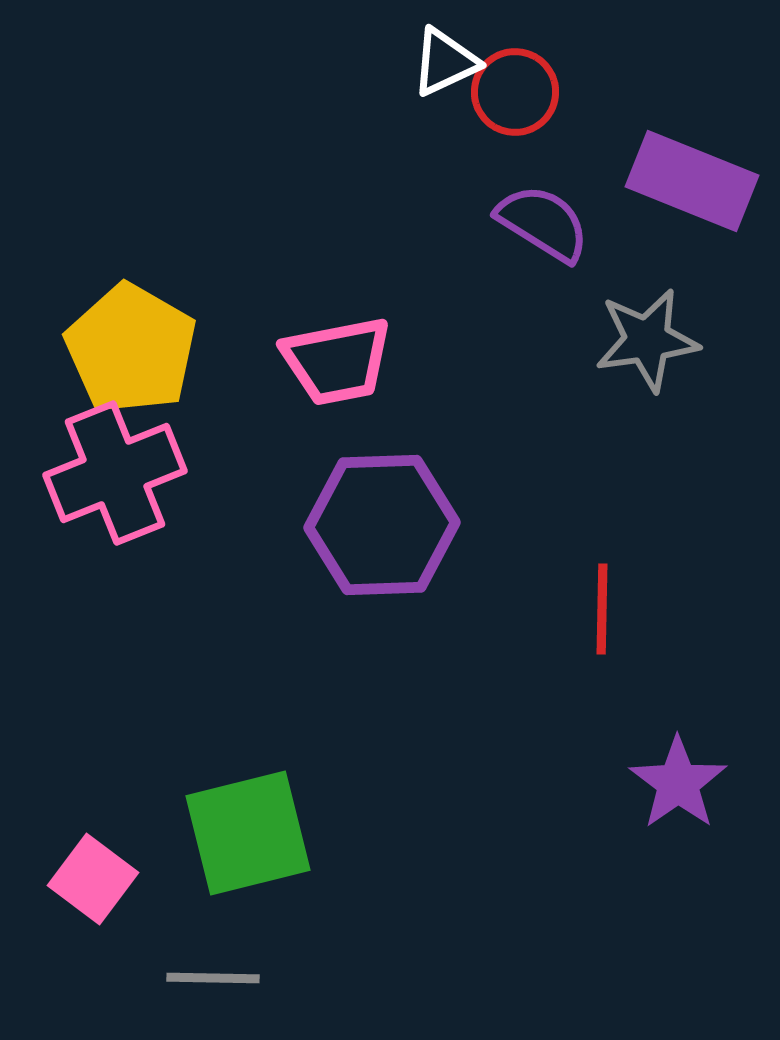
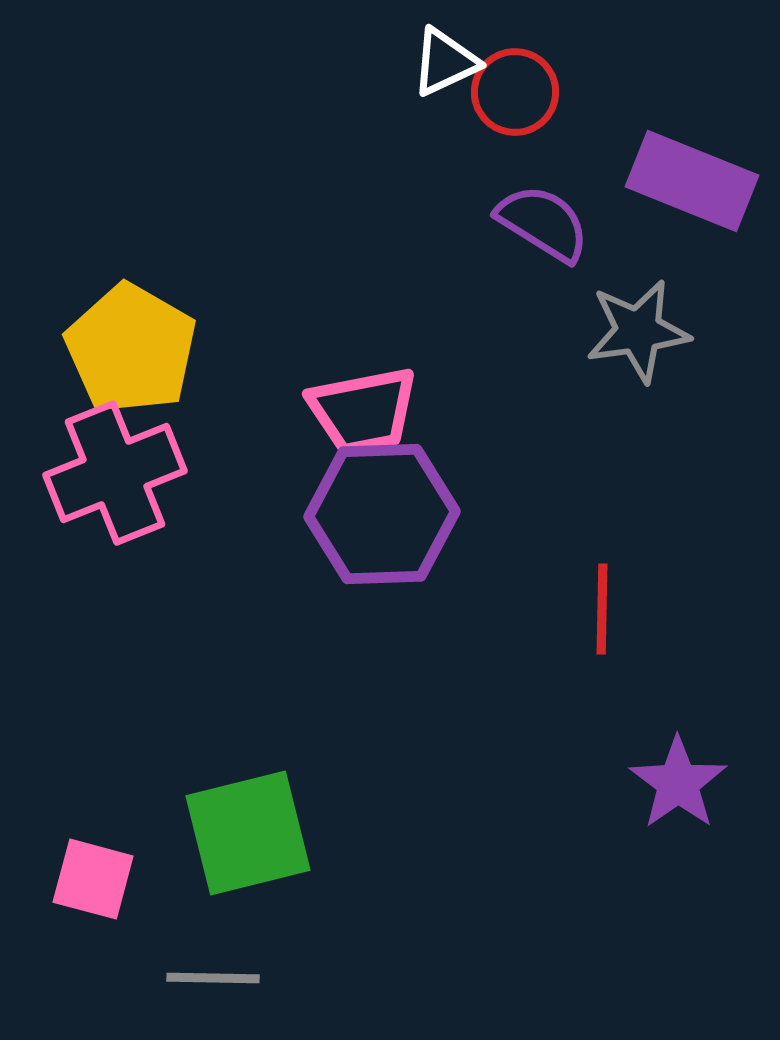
gray star: moved 9 px left, 9 px up
pink trapezoid: moved 26 px right, 50 px down
purple hexagon: moved 11 px up
pink square: rotated 22 degrees counterclockwise
